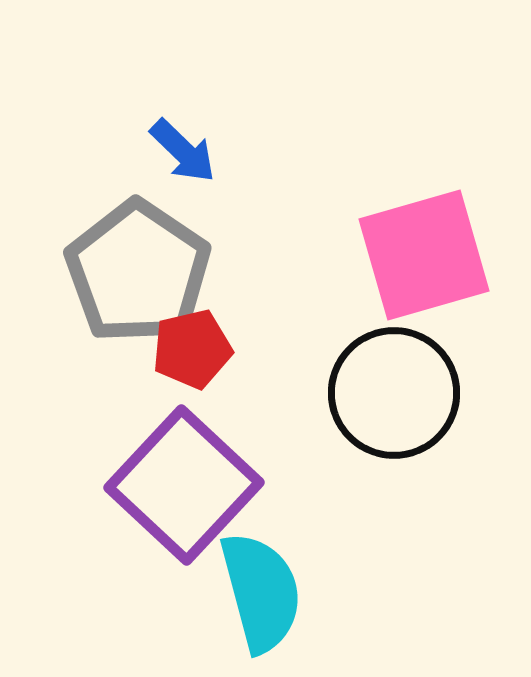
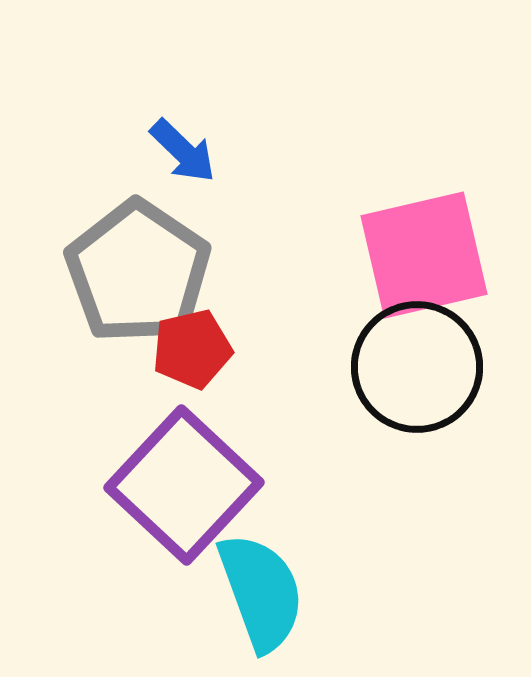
pink square: rotated 3 degrees clockwise
black circle: moved 23 px right, 26 px up
cyan semicircle: rotated 5 degrees counterclockwise
